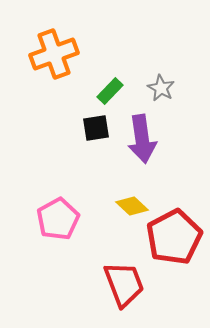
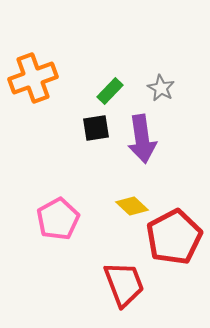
orange cross: moved 21 px left, 24 px down
